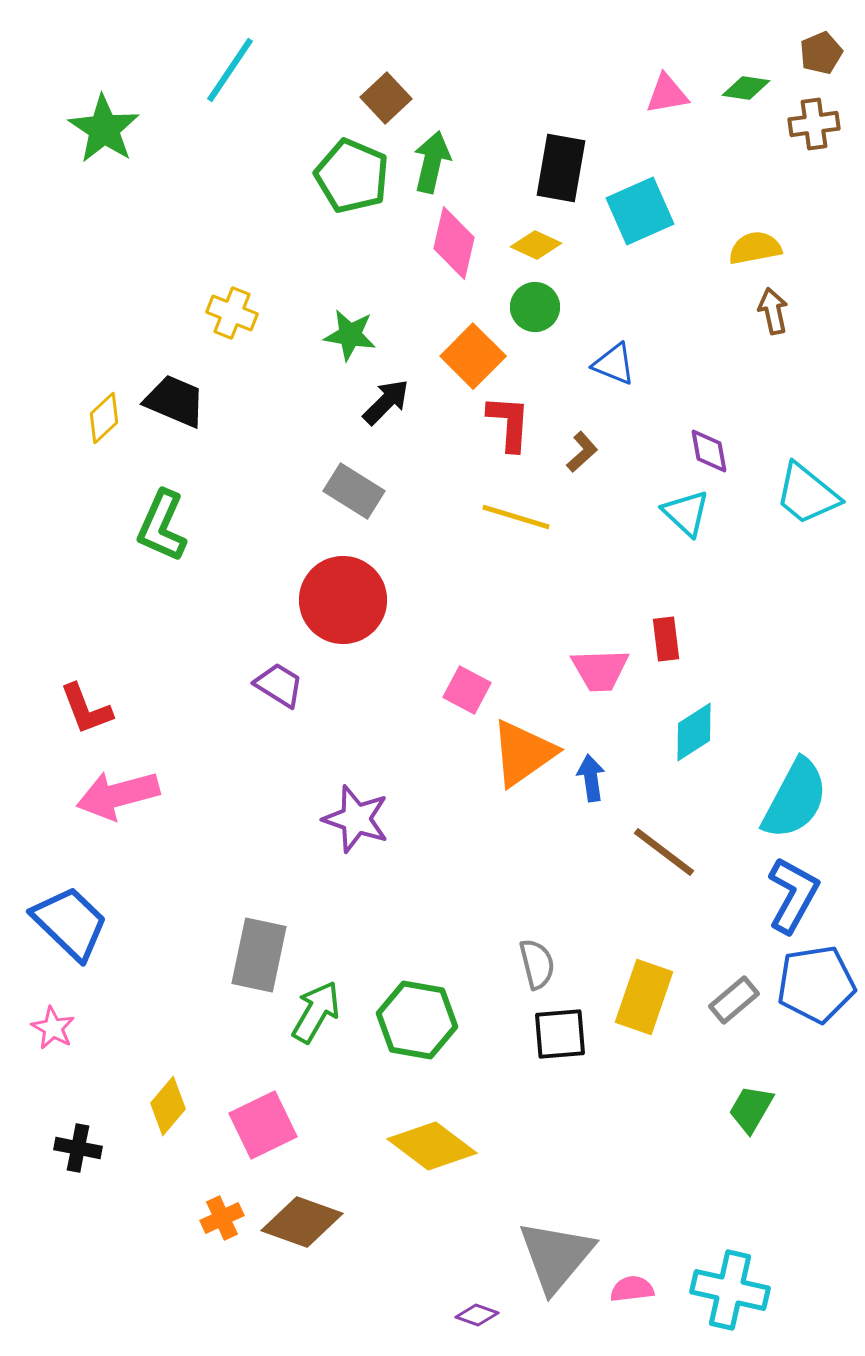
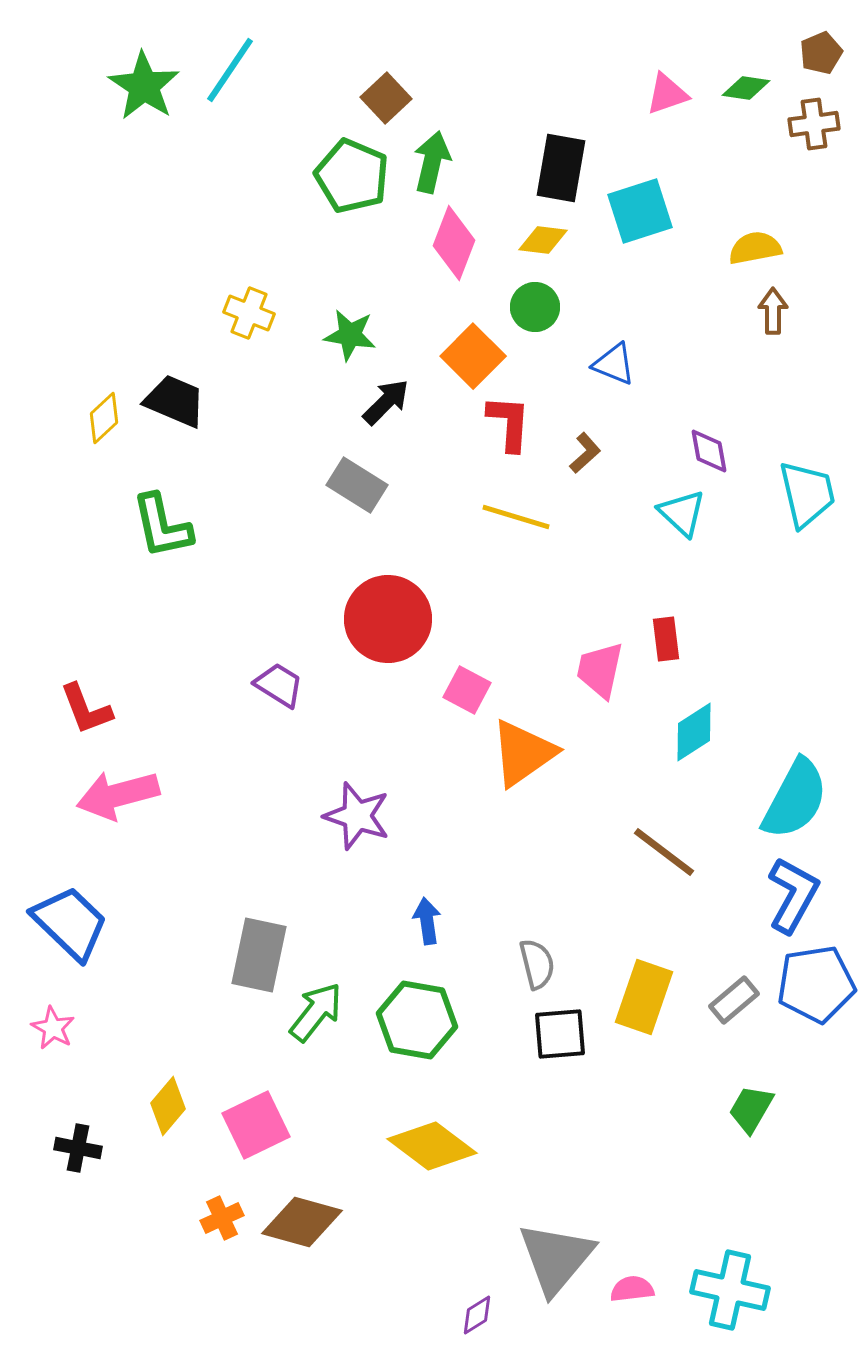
pink triangle at (667, 94): rotated 9 degrees counterclockwise
green star at (104, 129): moved 40 px right, 43 px up
cyan square at (640, 211): rotated 6 degrees clockwise
pink diamond at (454, 243): rotated 8 degrees clockwise
yellow diamond at (536, 245): moved 7 px right, 5 px up; rotated 18 degrees counterclockwise
brown arrow at (773, 311): rotated 12 degrees clockwise
yellow cross at (232, 313): moved 17 px right
brown L-shape at (582, 452): moved 3 px right, 1 px down
gray rectangle at (354, 491): moved 3 px right, 6 px up
cyan trapezoid at (807, 494): rotated 142 degrees counterclockwise
cyan triangle at (686, 513): moved 4 px left
green L-shape at (162, 526): rotated 36 degrees counterclockwise
red circle at (343, 600): moved 45 px right, 19 px down
pink trapezoid at (600, 670): rotated 104 degrees clockwise
blue arrow at (591, 778): moved 164 px left, 143 px down
purple star at (356, 819): moved 1 px right, 3 px up
green arrow at (316, 1012): rotated 8 degrees clockwise
pink square at (263, 1125): moved 7 px left
brown diamond at (302, 1222): rotated 4 degrees counterclockwise
gray triangle at (556, 1256): moved 2 px down
purple diamond at (477, 1315): rotated 51 degrees counterclockwise
